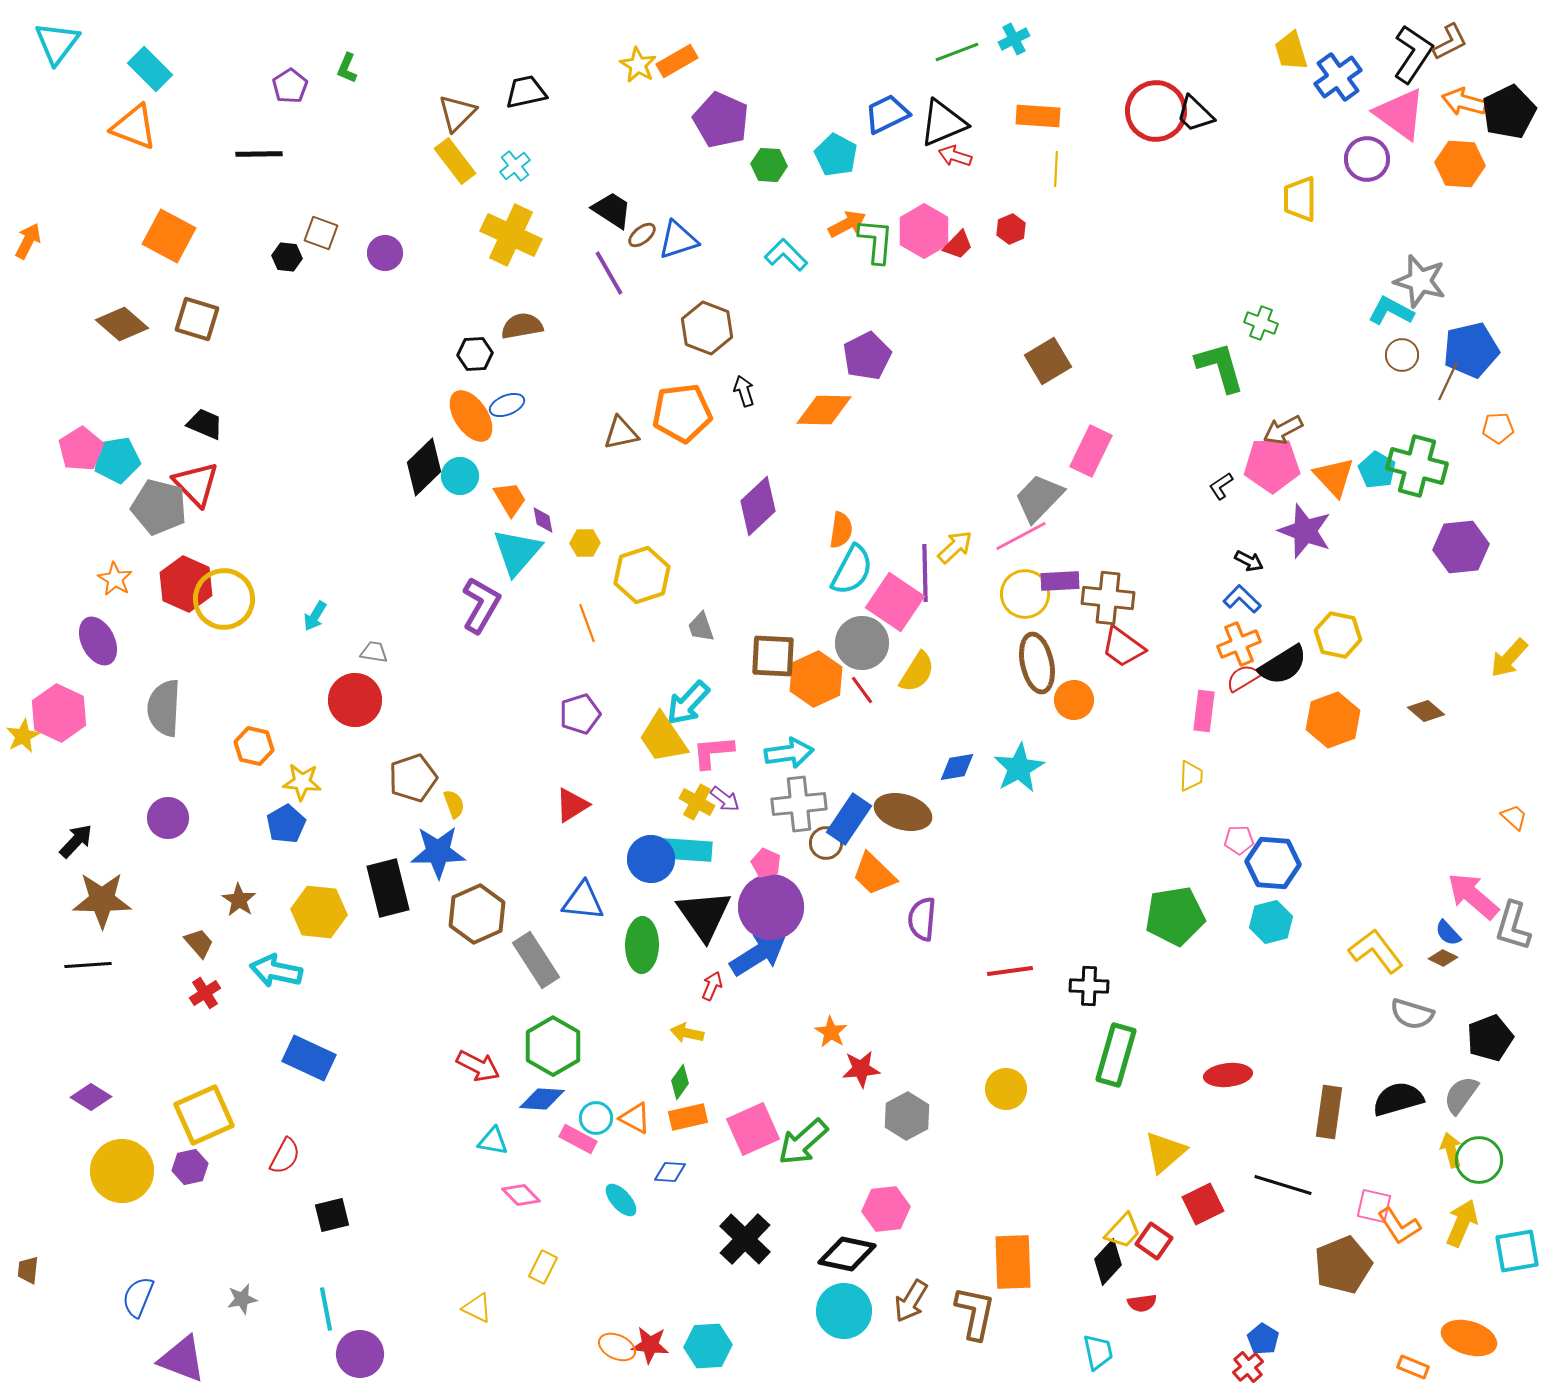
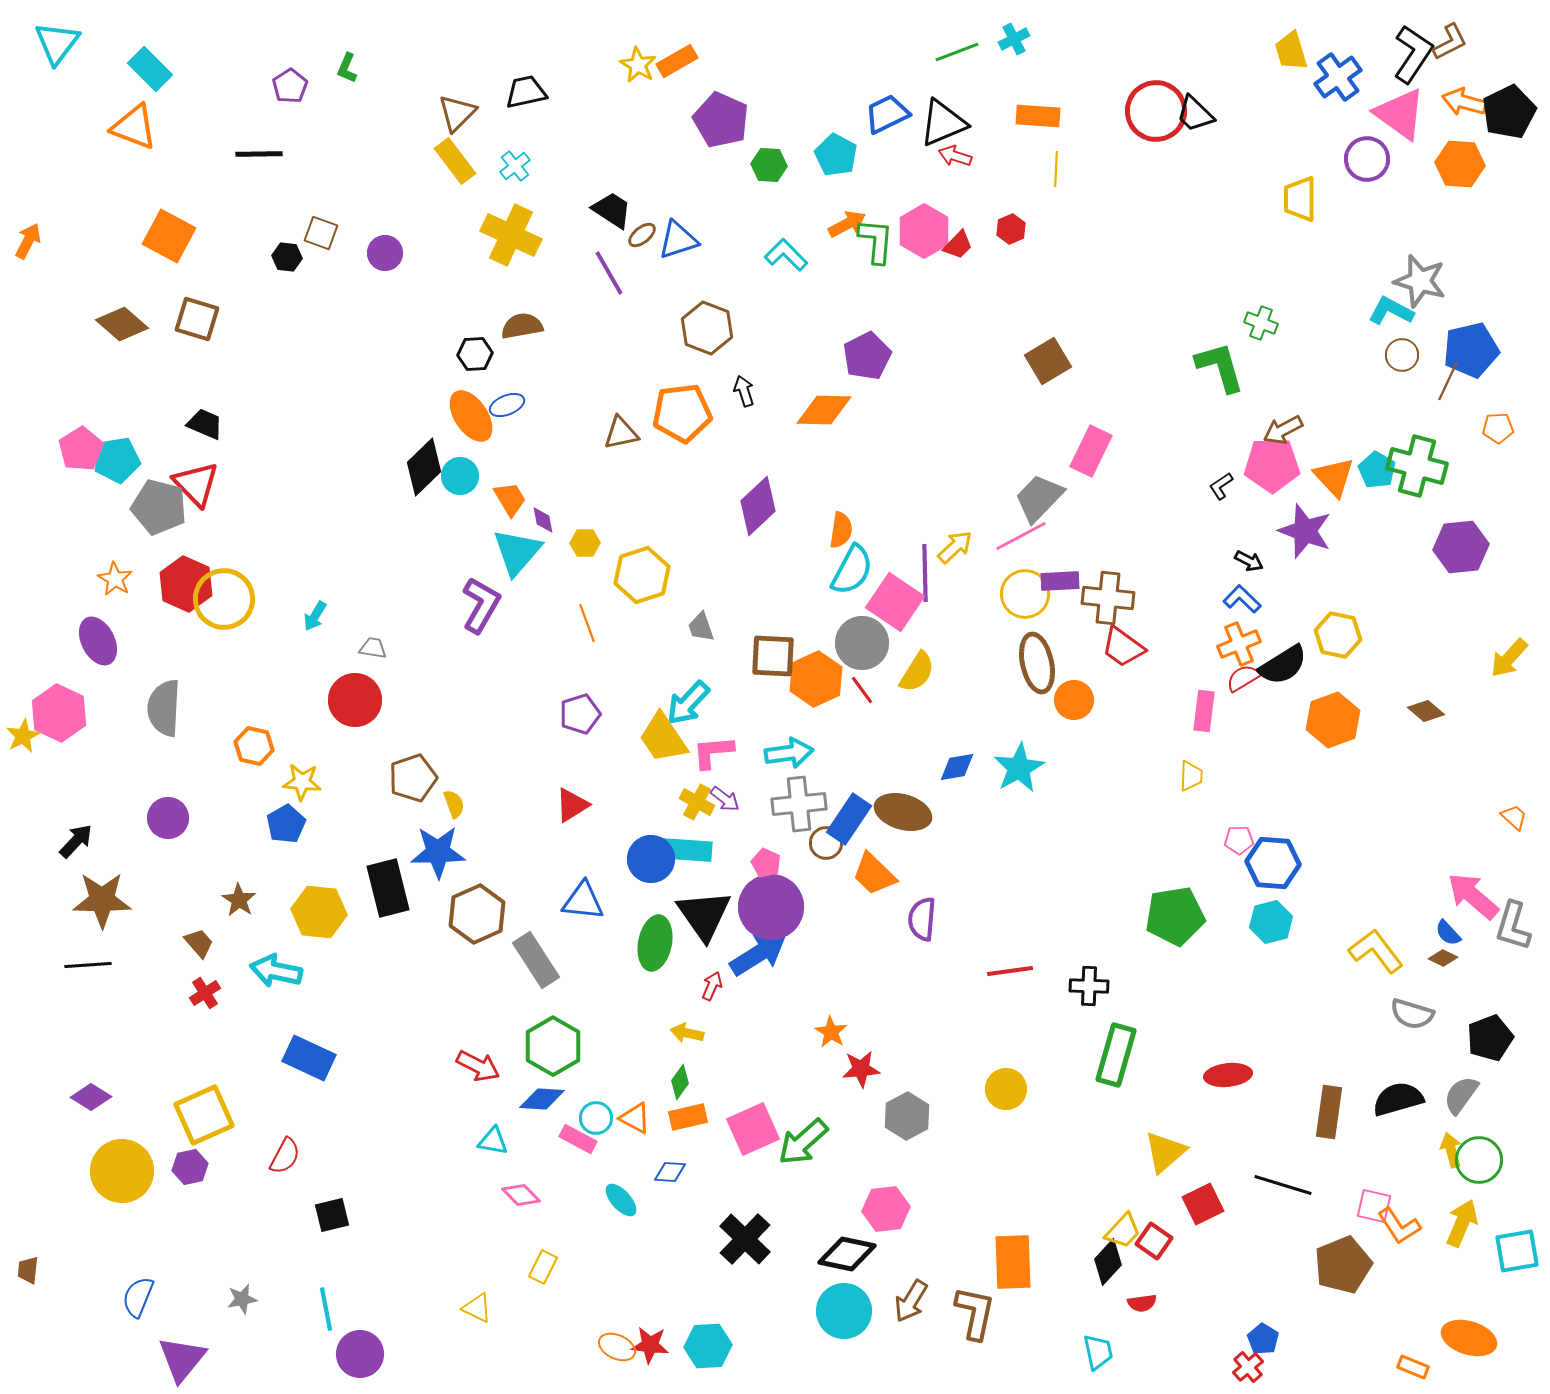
gray trapezoid at (374, 652): moved 1 px left, 4 px up
green ellipse at (642, 945): moved 13 px right, 2 px up; rotated 10 degrees clockwise
purple triangle at (182, 1359): rotated 48 degrees clockwise
